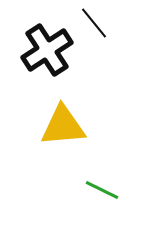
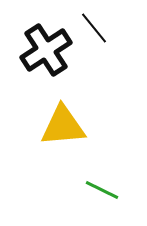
black line: moved 5 px down
black cross: moved 1 px left
